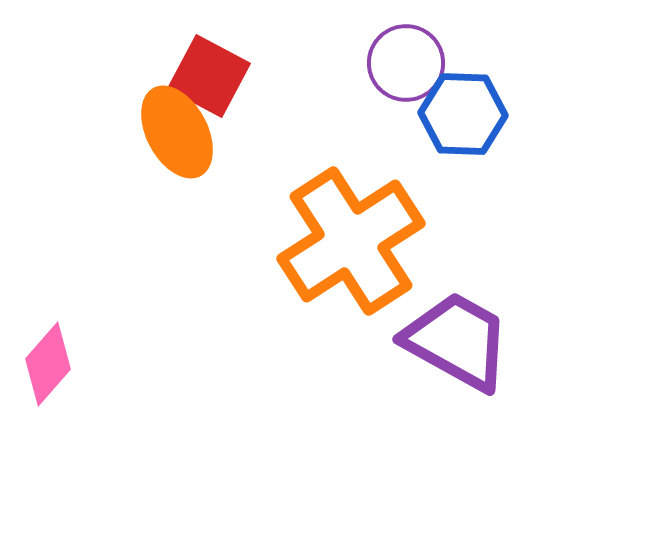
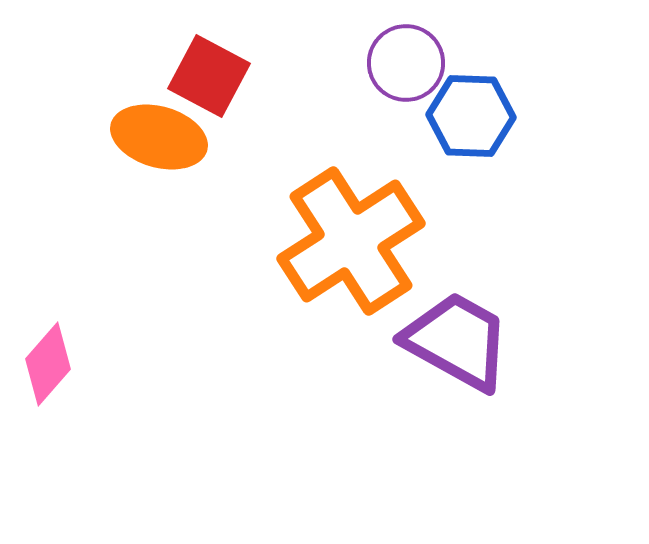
blue hexagon: moved 8 px right, 2 px down
orange ellipse: moved 18 px left, 5 px down; rotated 46 degrees counterclockwise
